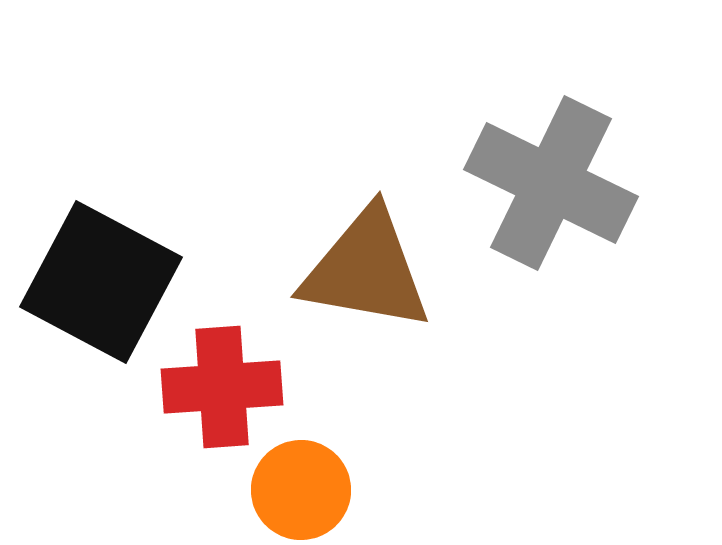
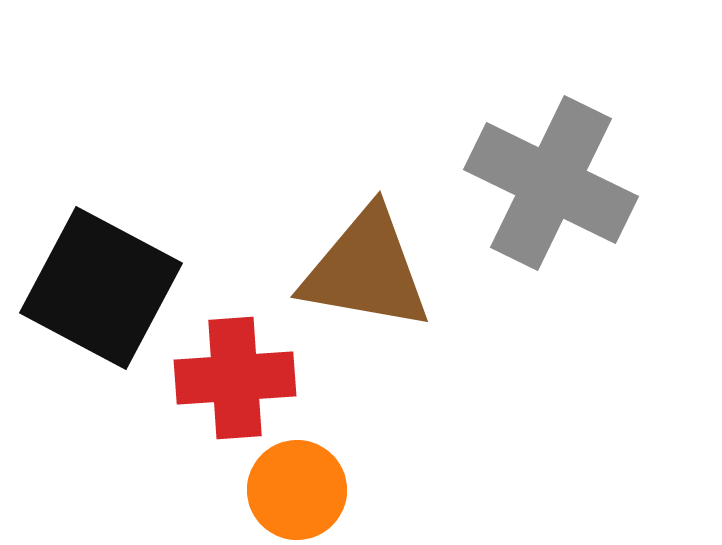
black square: moved 6 px down
red cross: moved 13 px right, 9 px up
orange circle: moved 4 px left
